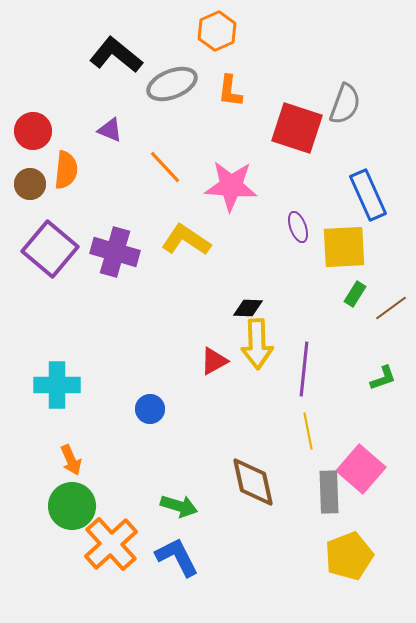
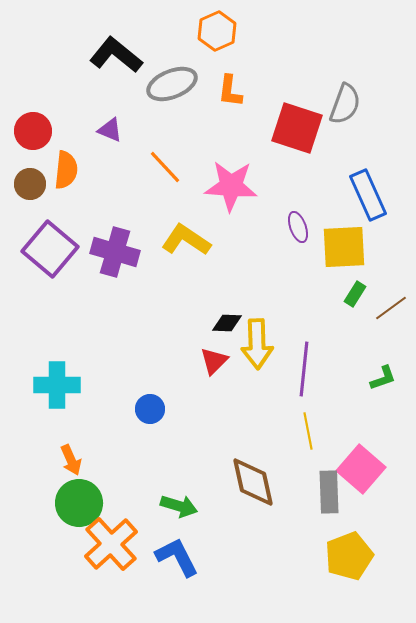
black diamond: moved 21 px left, 15 px down
red triangle: rotated 16 degrees counterclockwise
green circle: moved 7 px right, 3 px up
